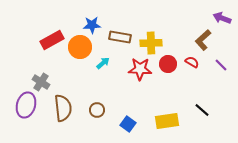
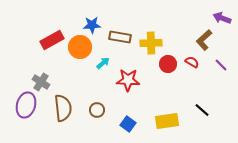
brown L-shape: moved 1 px right
red star: moved 12 px left, 11 px down
